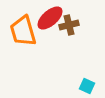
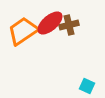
red ellipse: moved 5 px down
orange trapezoid: rotated 72 degrees clockwise
